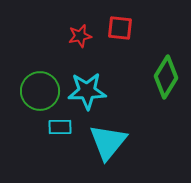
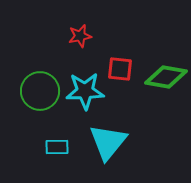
red square: moved 41 px down
green diamond: rotated 69 degrees clockwise
cyan star: moved 2 px left
cyan rectangle: moved 3 px left, 20 px down
